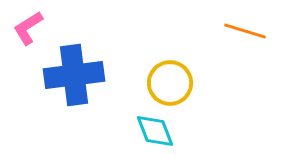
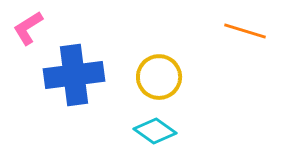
yellow circle: moved 11 px left, 6 px up
cyan diamond: rotated 33 degrees counterclockwise
